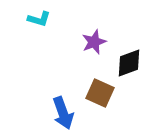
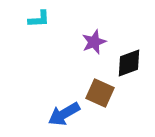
cyan L-shape: rotated 20 degrees counterclockwise
blue arrow: moved 1 px right, 1 px down; rotated 80 degrees clockwise
